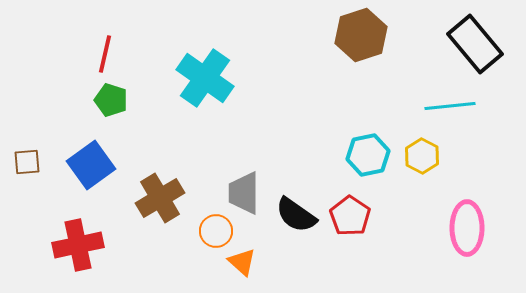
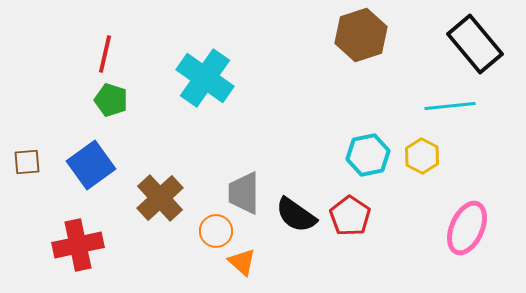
brown cross: rotated 12 degrees counterclockwise
pink ellipse: rotated 24 degrees clockwise
